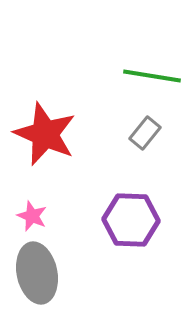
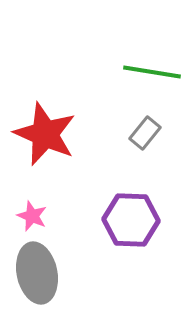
green line: moved 4 px up
